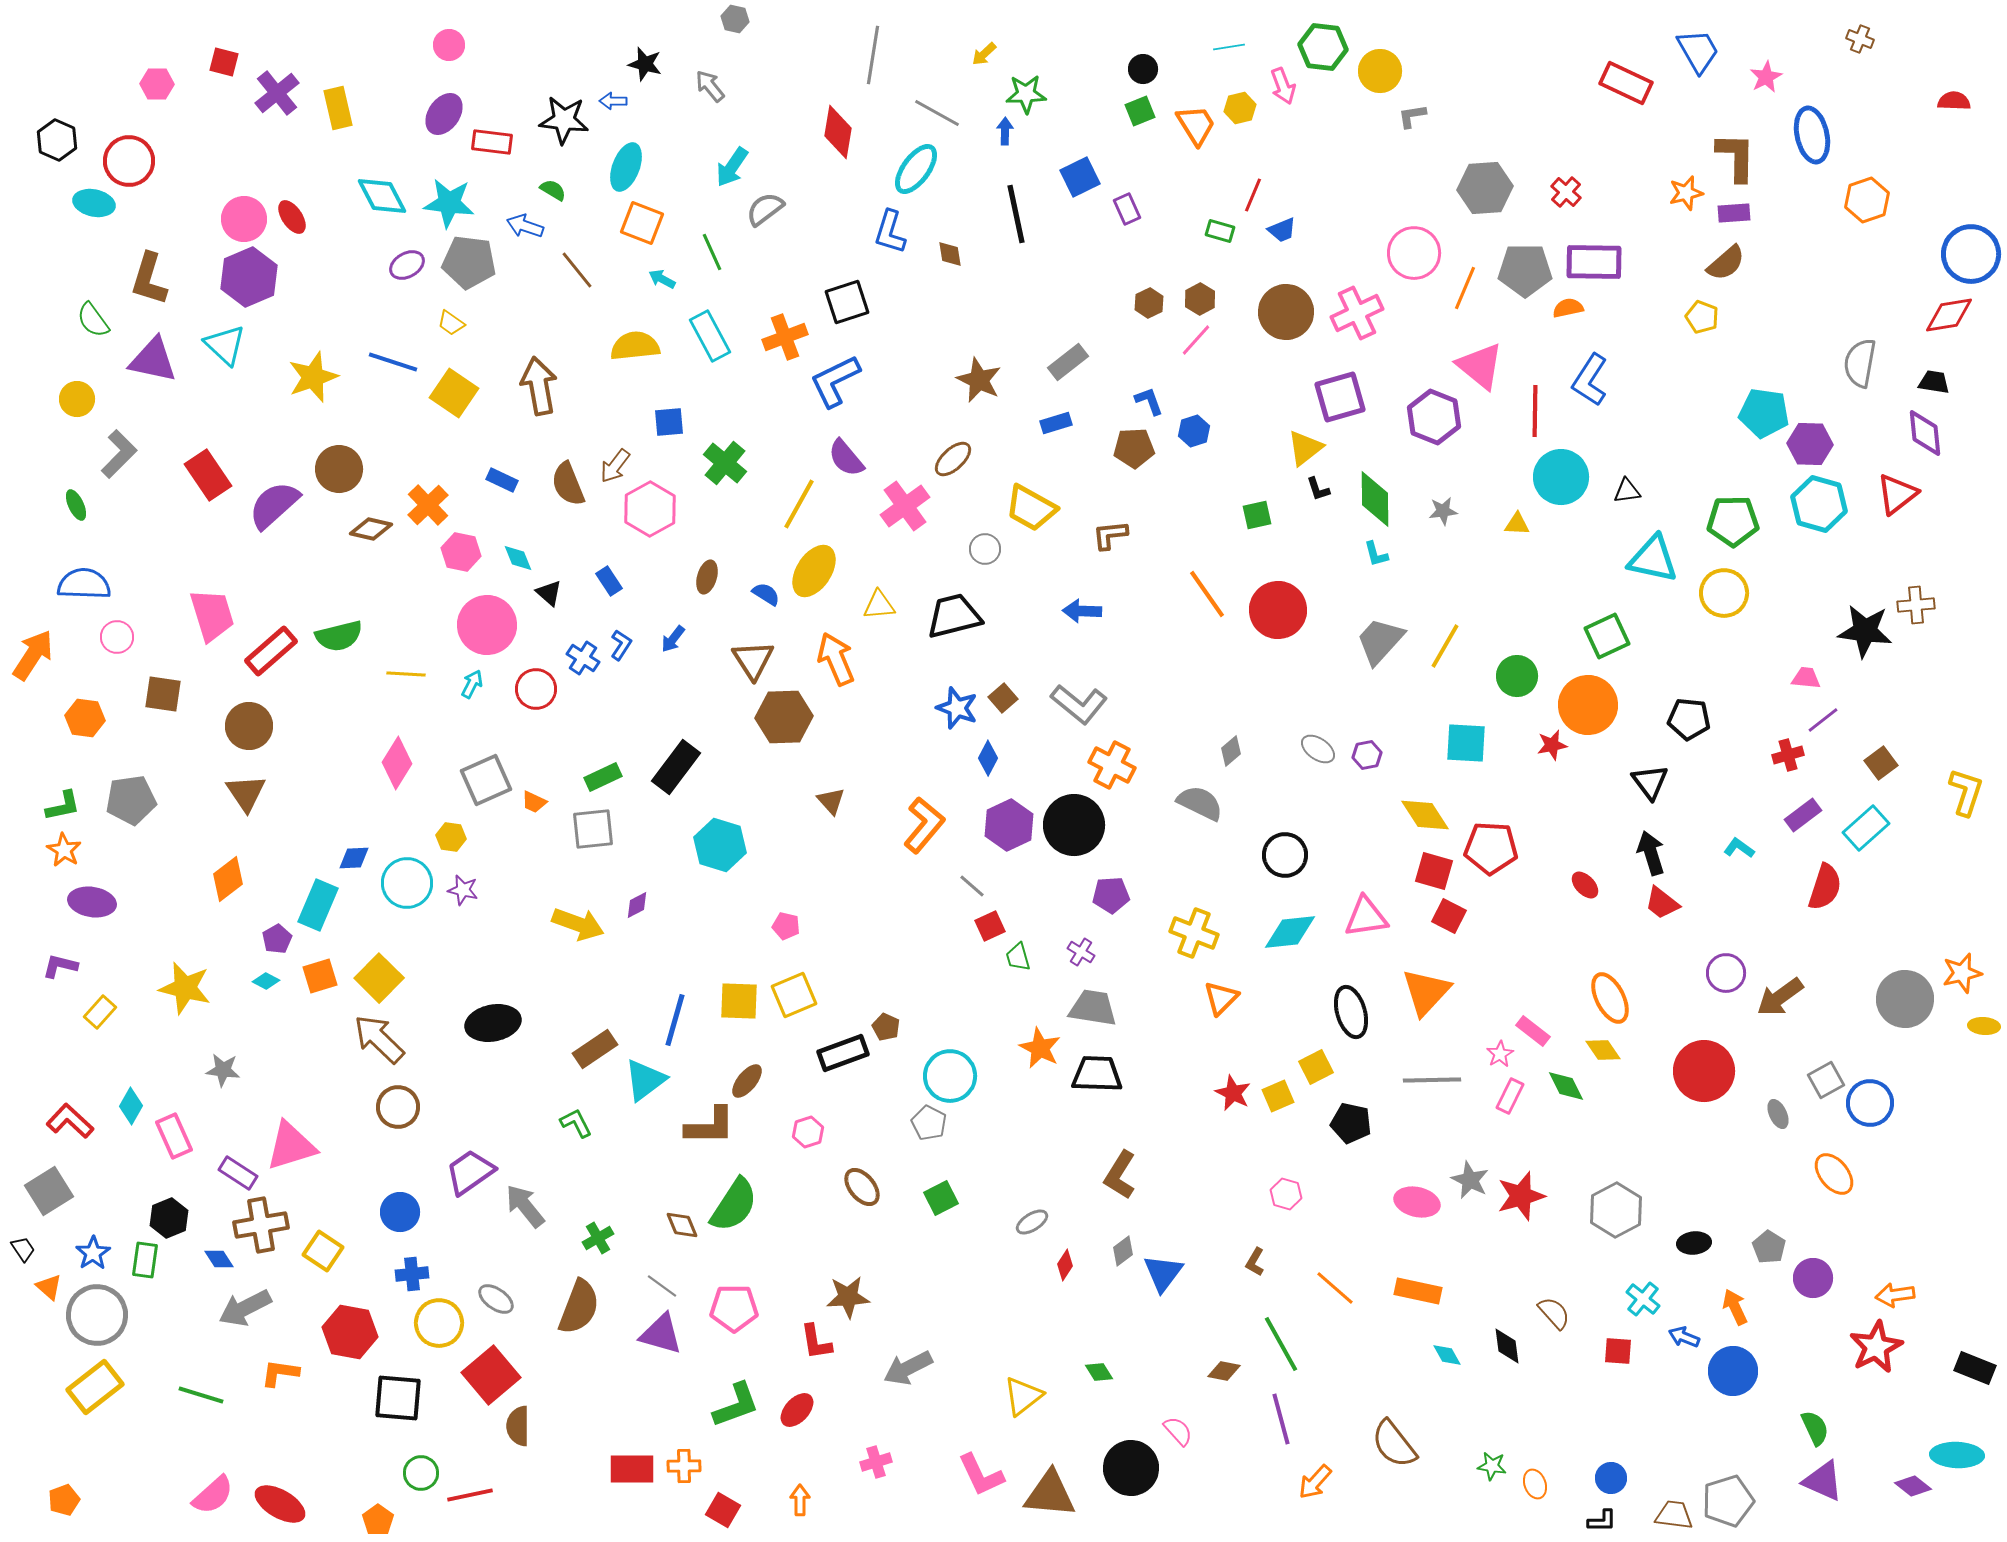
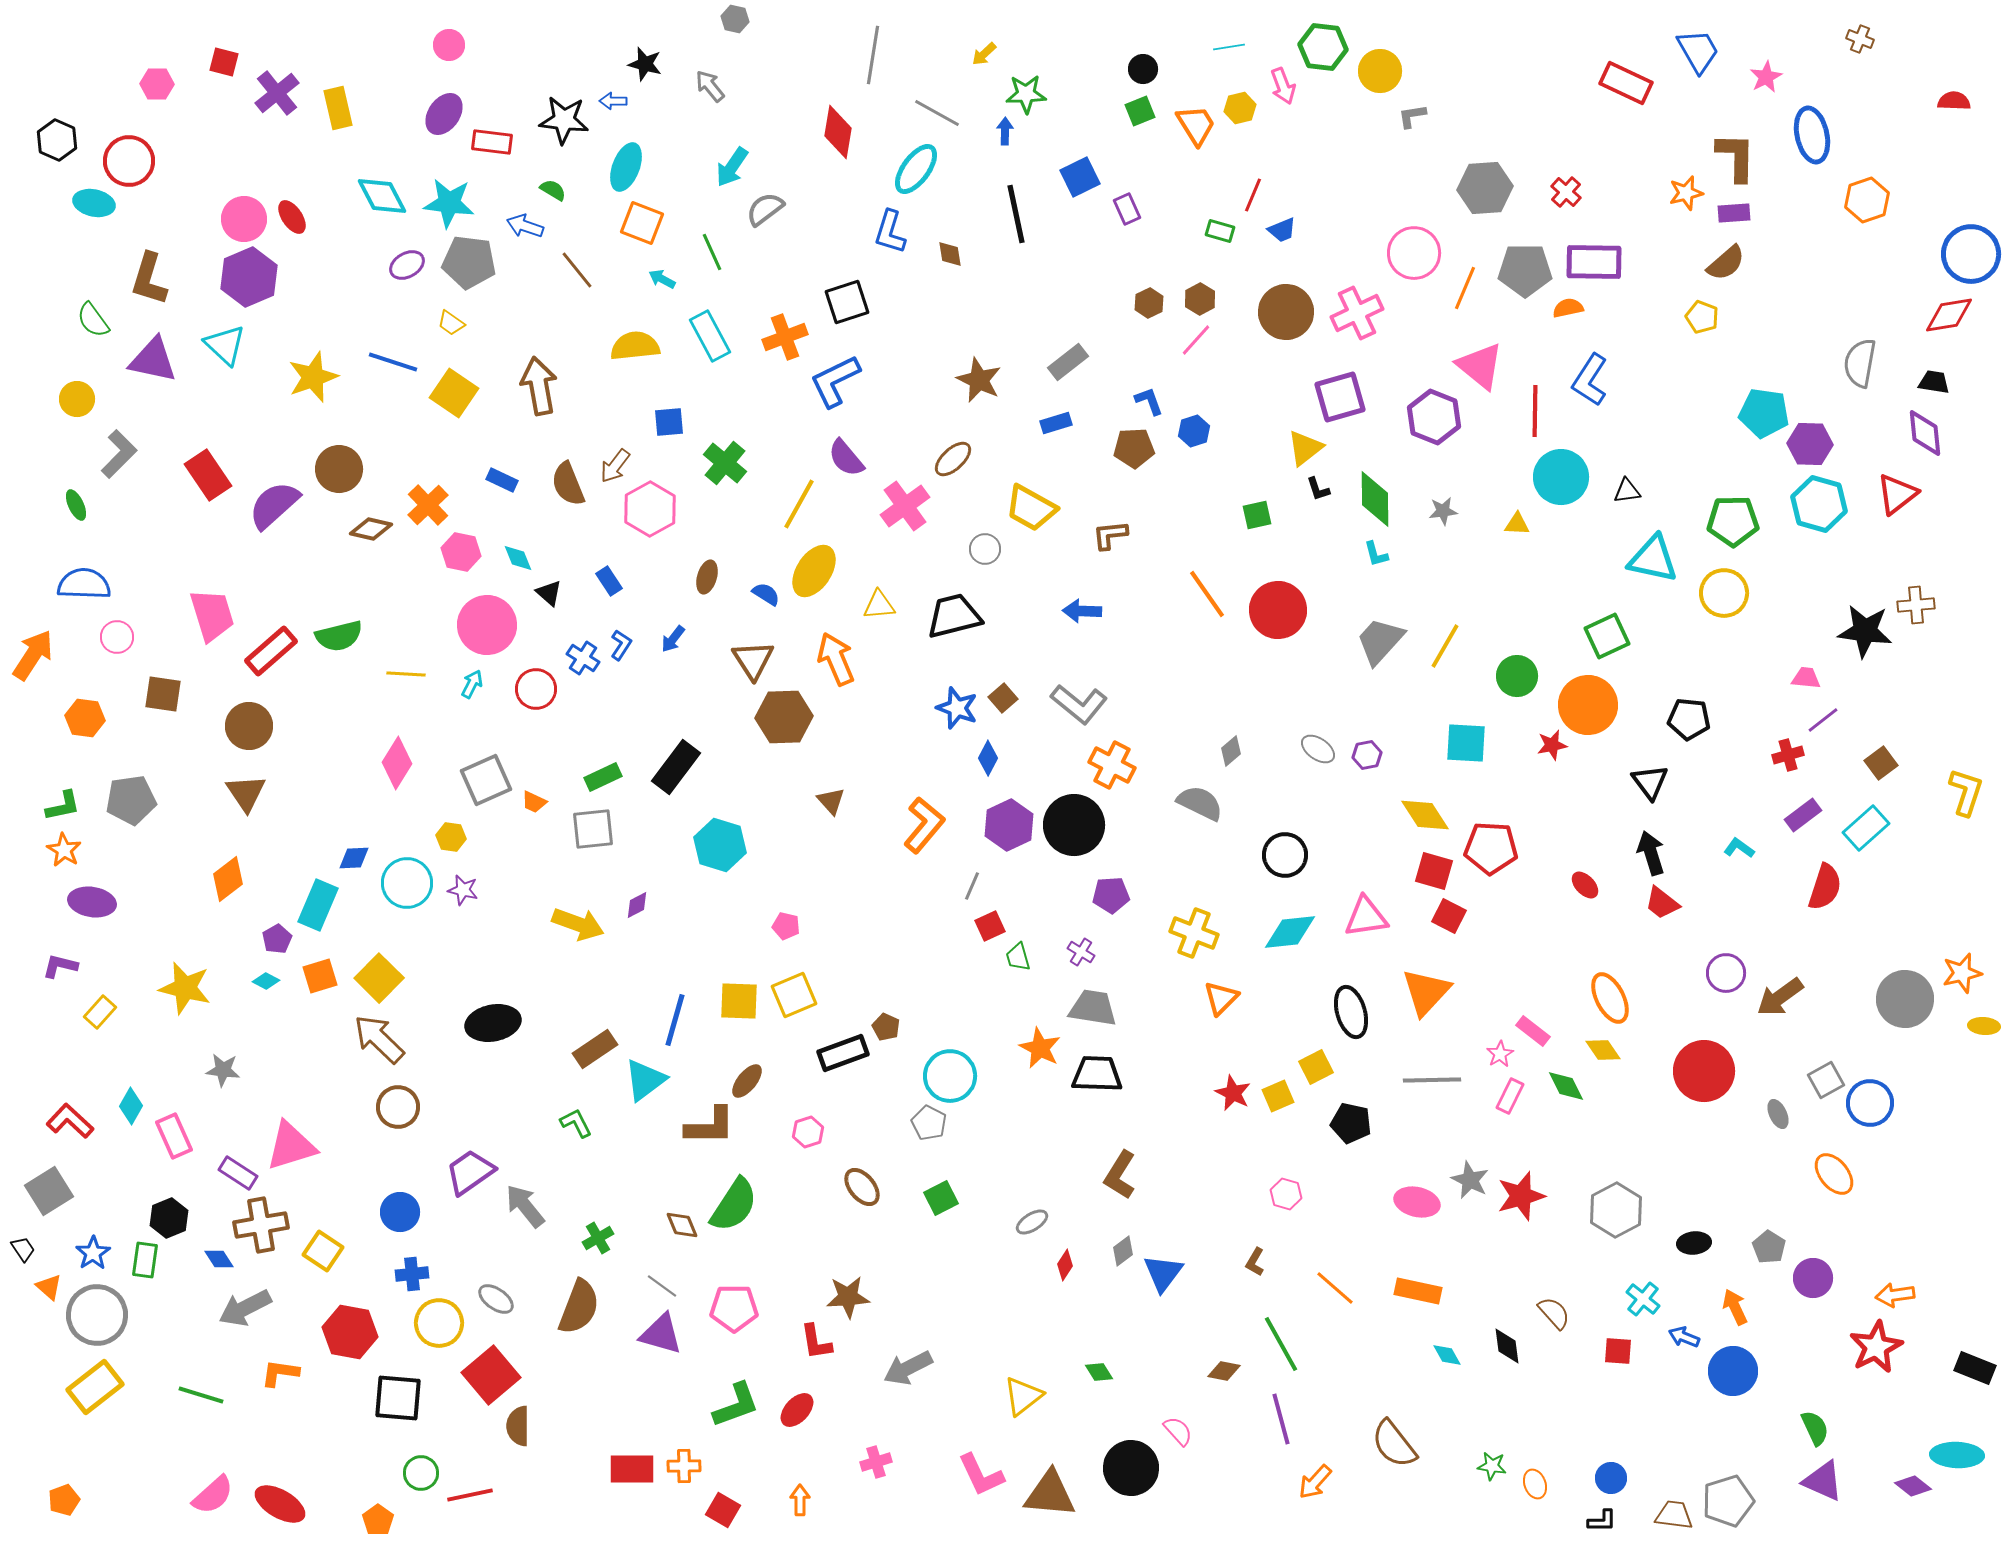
gray line at (972, 886): rotated 72 degrees clockwise
